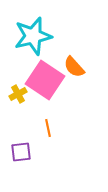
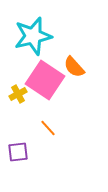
orange line: rotated 30 degrees counterclockwise
purple square: moved 3 px left
